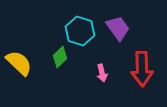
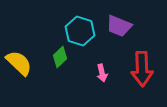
purple trapezoid: moved 1 px right, 2 px up; rotated 148 degrees clockwise
